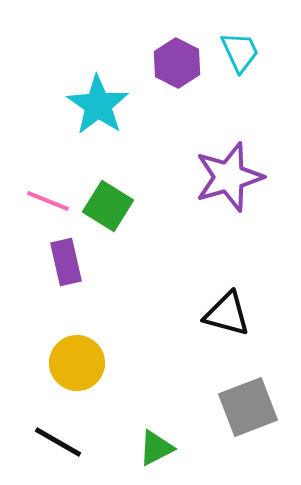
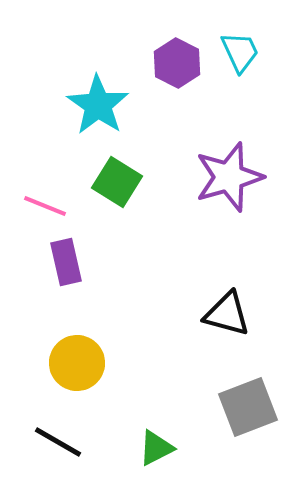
pink line: moved 3 px left, 5 px down
green square: moved 9 px right, 24 px up
